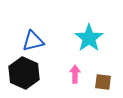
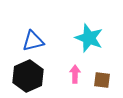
cyan star: rotated 16 degrees counterclockwise
black hexagon: moved 4 px right, 3 px down; rotated 12 degrees clockwise
brown square: moved 1 px left, 2 px up
